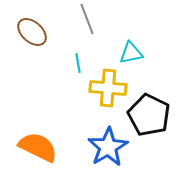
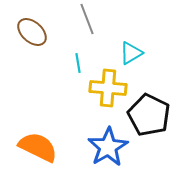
cyan triangle: rotated 20 degrees counterclockwise
